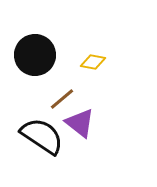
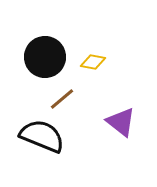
black circle: moved 10 px right, 2 px down
purple triangle: moved 41 px right, 1 px up
black semicircle: rotated 12 degrees counterclockwise
